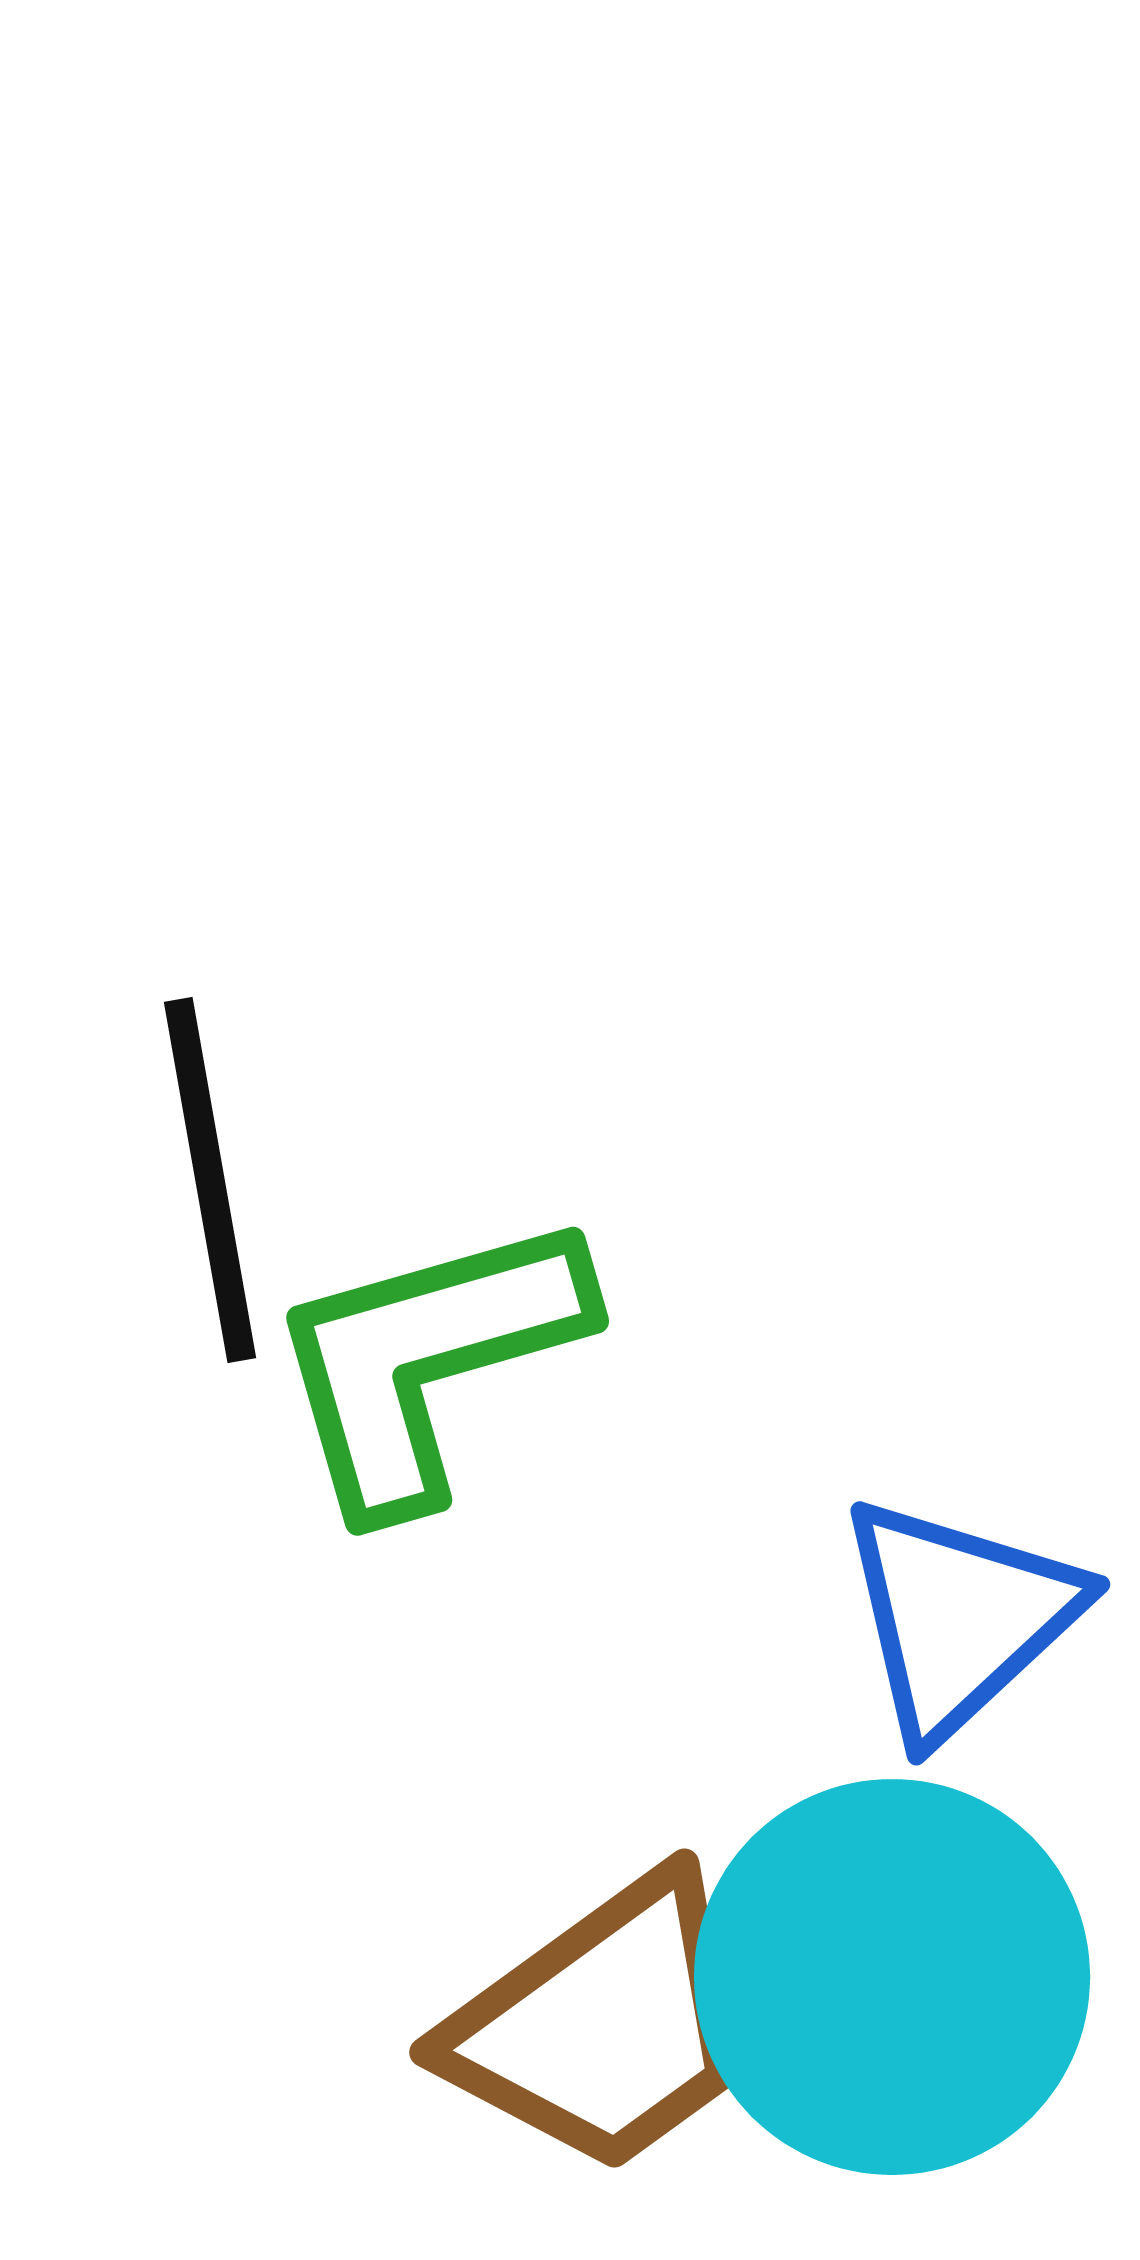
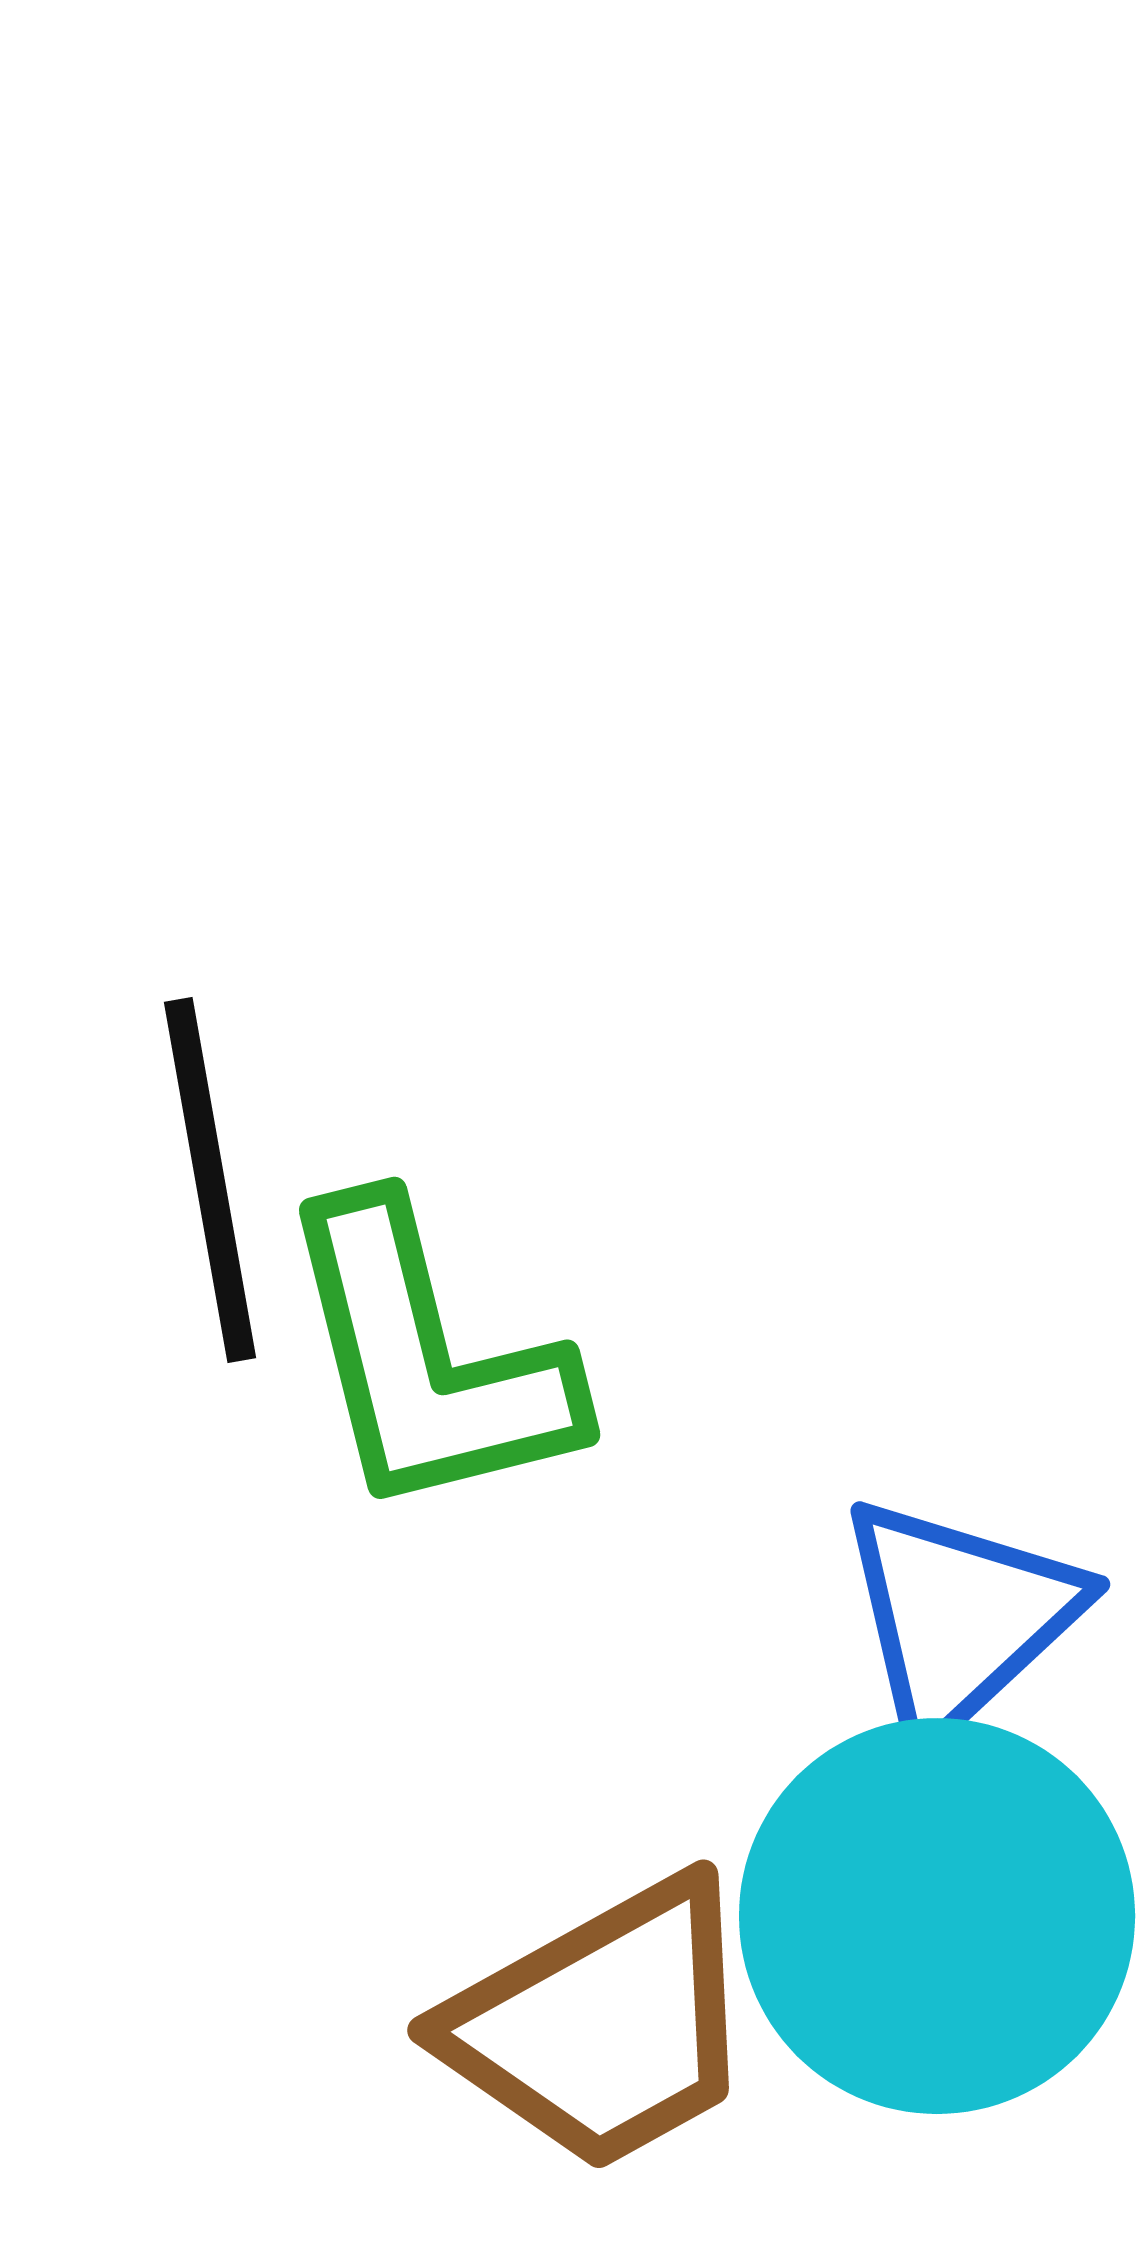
green L-shape: rotated 88 degrees counterclockwise
cyan circle: moved 45 px right, 61 px up
brown trapezoid: rotated 7 degrees clockwise
